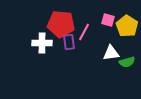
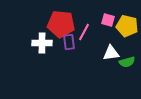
yellow pentagon: rotated 20 degrees counterclockwise
